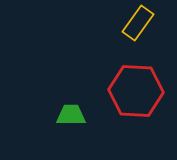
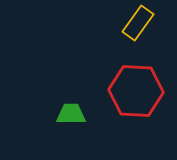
green trapezoid: moved 1 px up
